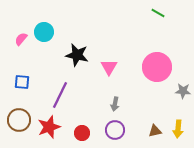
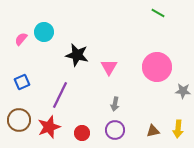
blue square: rotated 28 degrees counterclockwise
brown triangle: moved 2 px left
